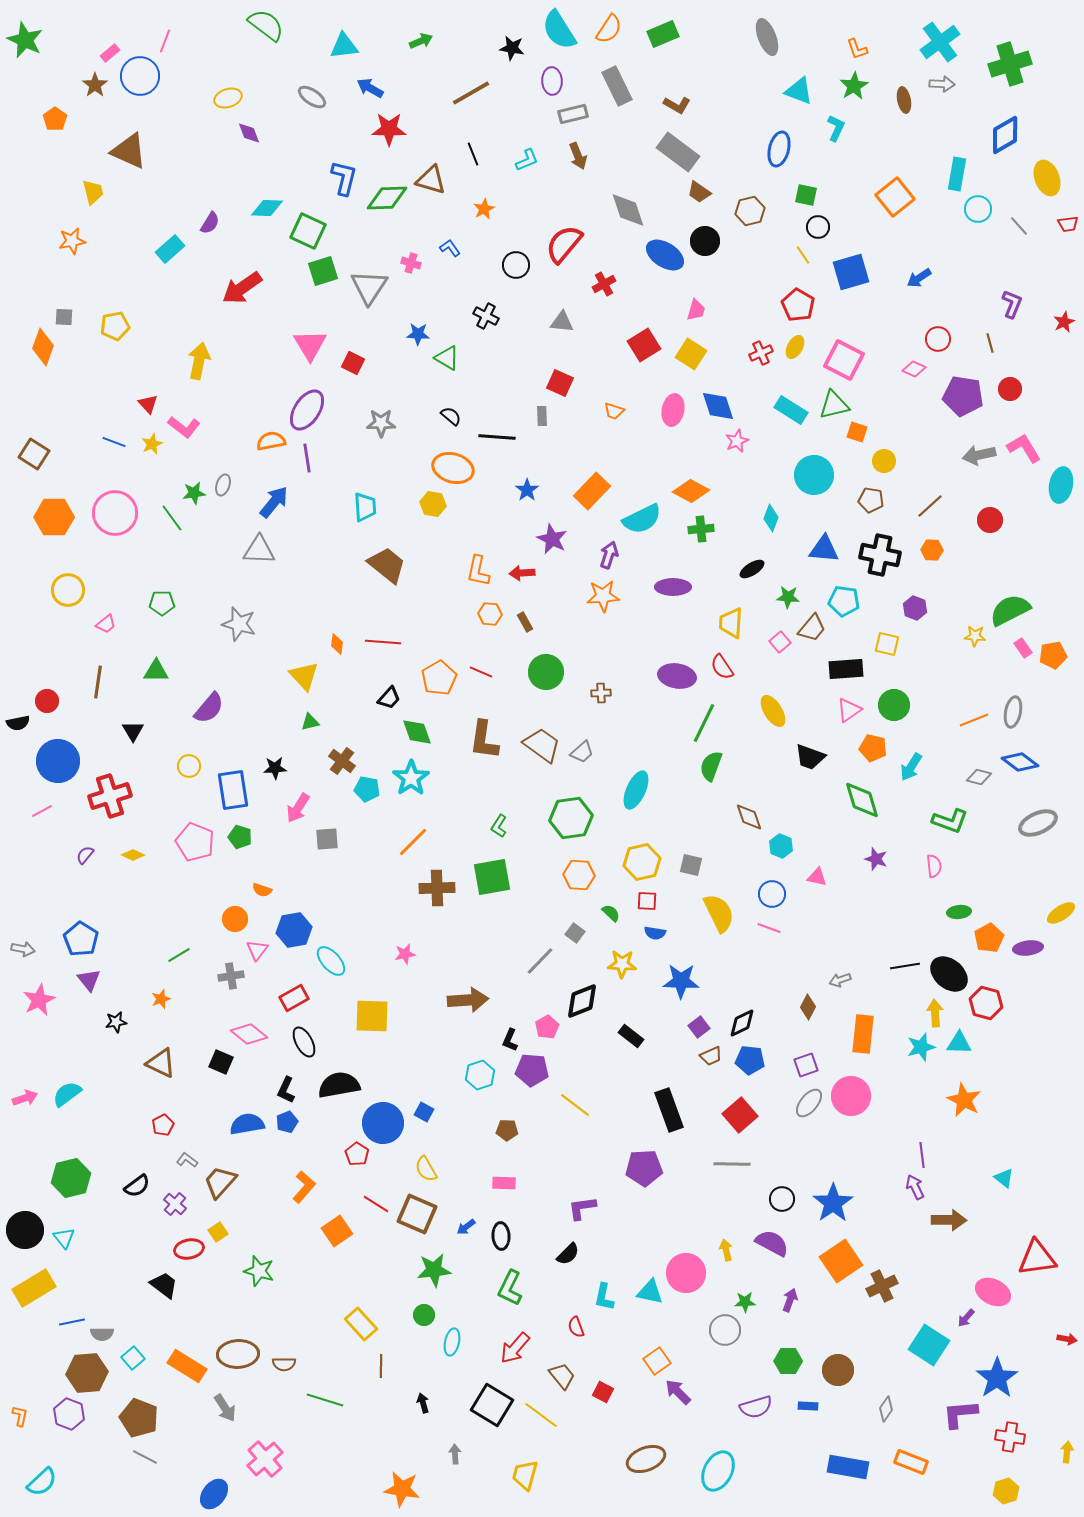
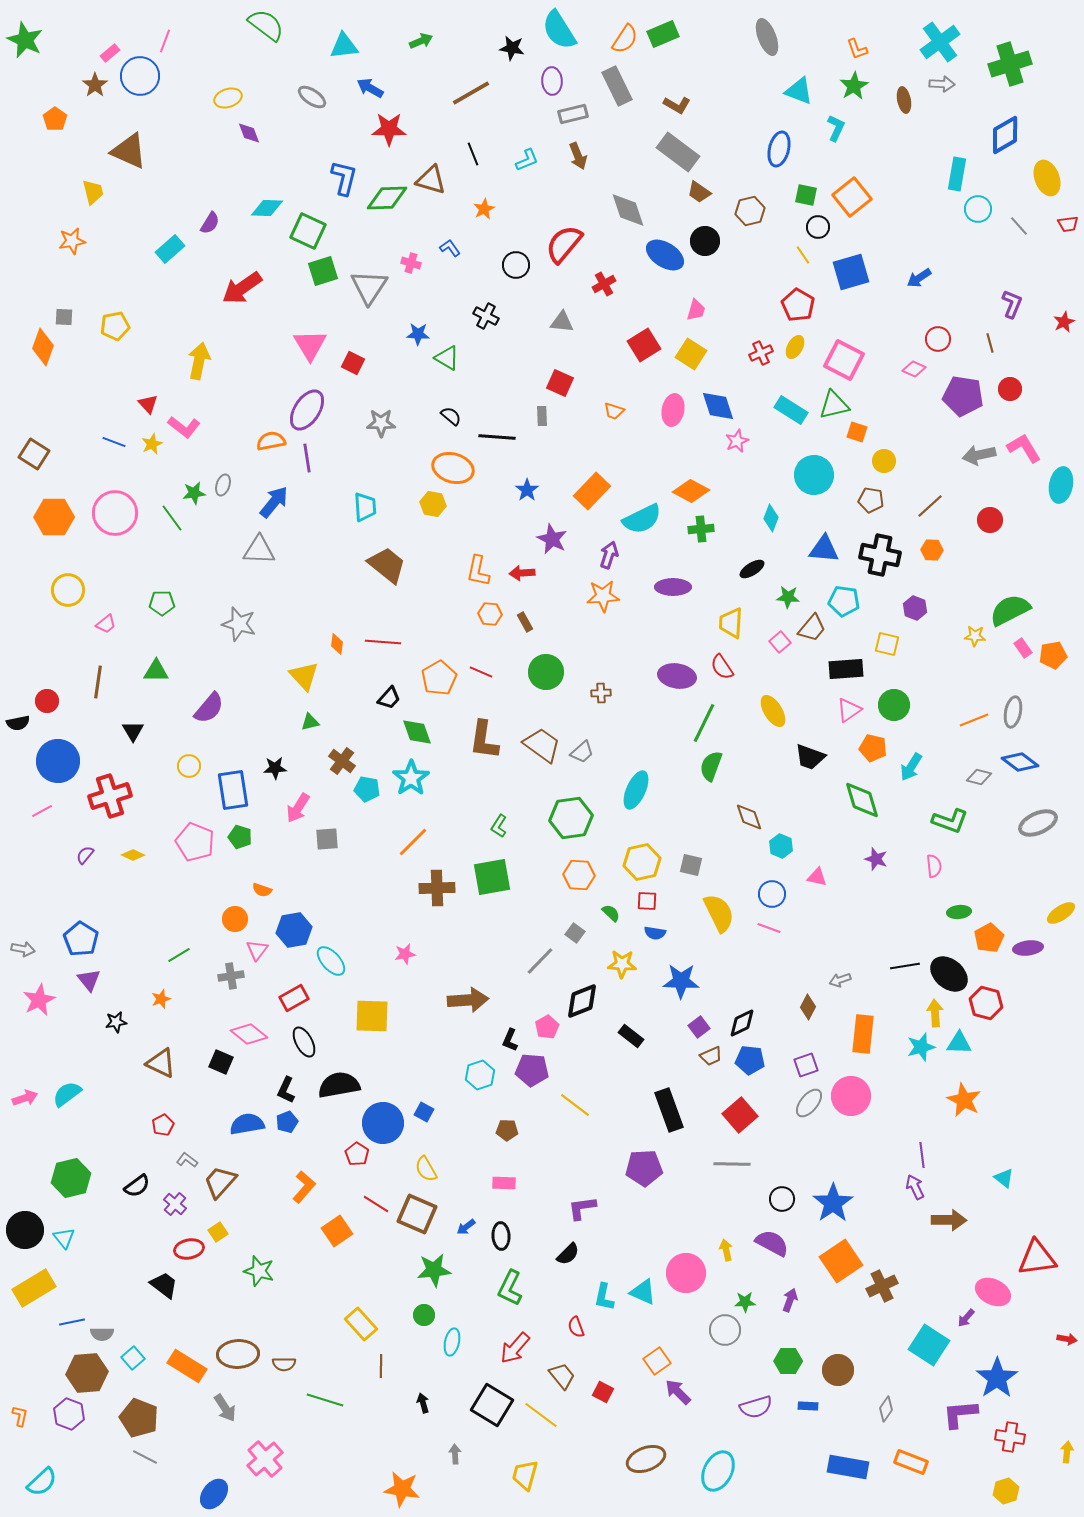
orange semicircle at (609, 29): moved 16 px right, 10 px down
orange square at (895, 197): moved 43 px left
cyan triangle at (650, 1292): moved 7 px left; rotated 12 degrees clockwise
